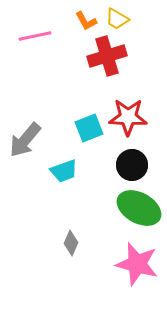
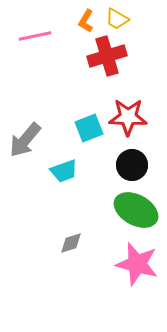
orange L-shape: rotated 60 degrees clockwise
green ellipse: moved 3 px left, 2 px down
gray diamond: rotated 50 degrees clockwise
